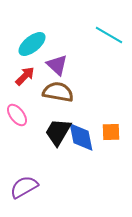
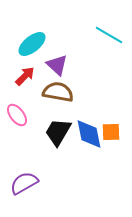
blue diamond: moved 8 px right, 3 px up
purple semicircle: moved 4 px up
